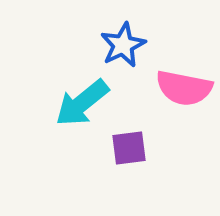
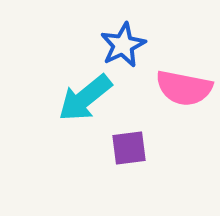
cyan arrow: moved 3 px right, 5 px up
